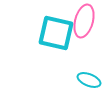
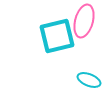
cyan square: moved 1 px right, 3 px down; rotated 27 degrees counterclockwise
